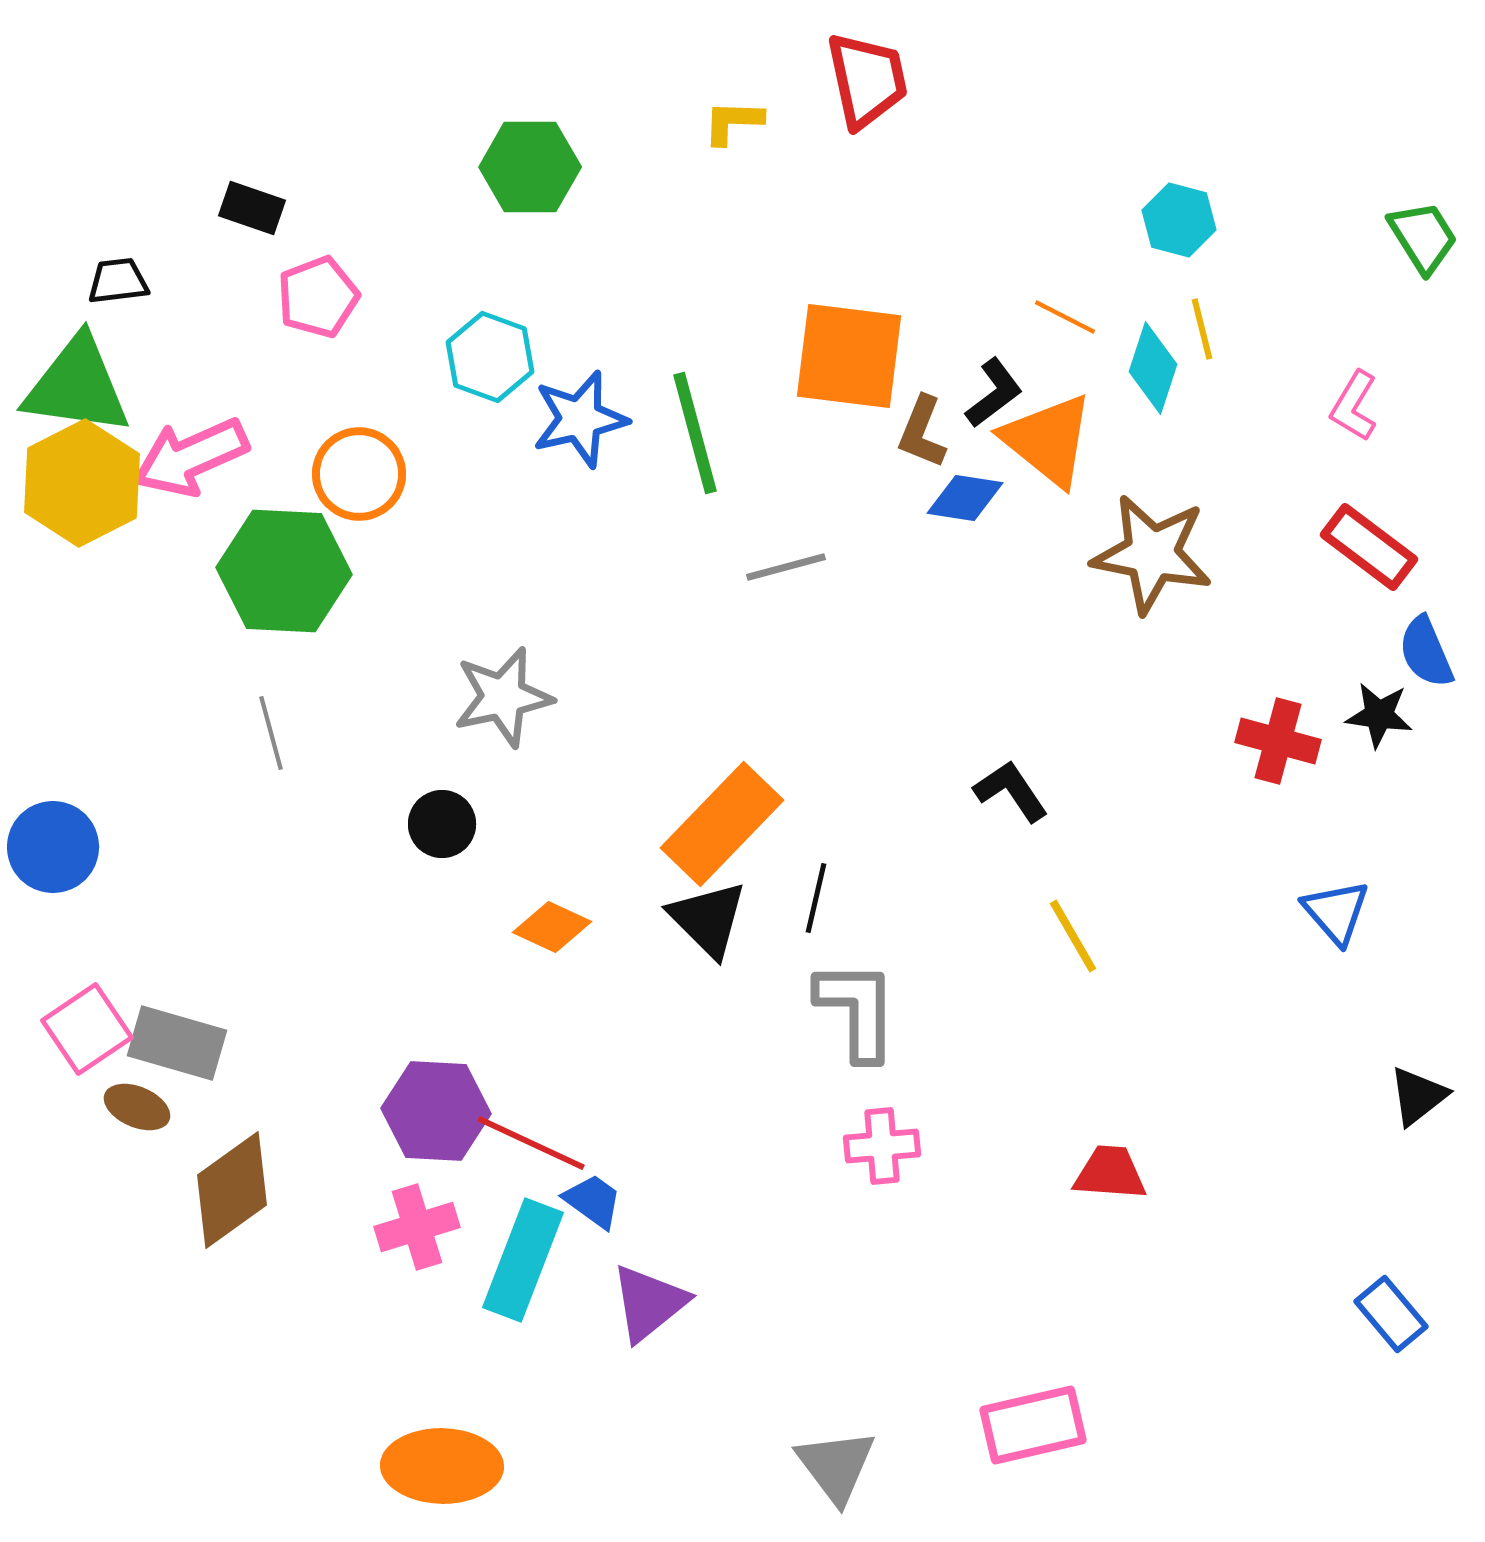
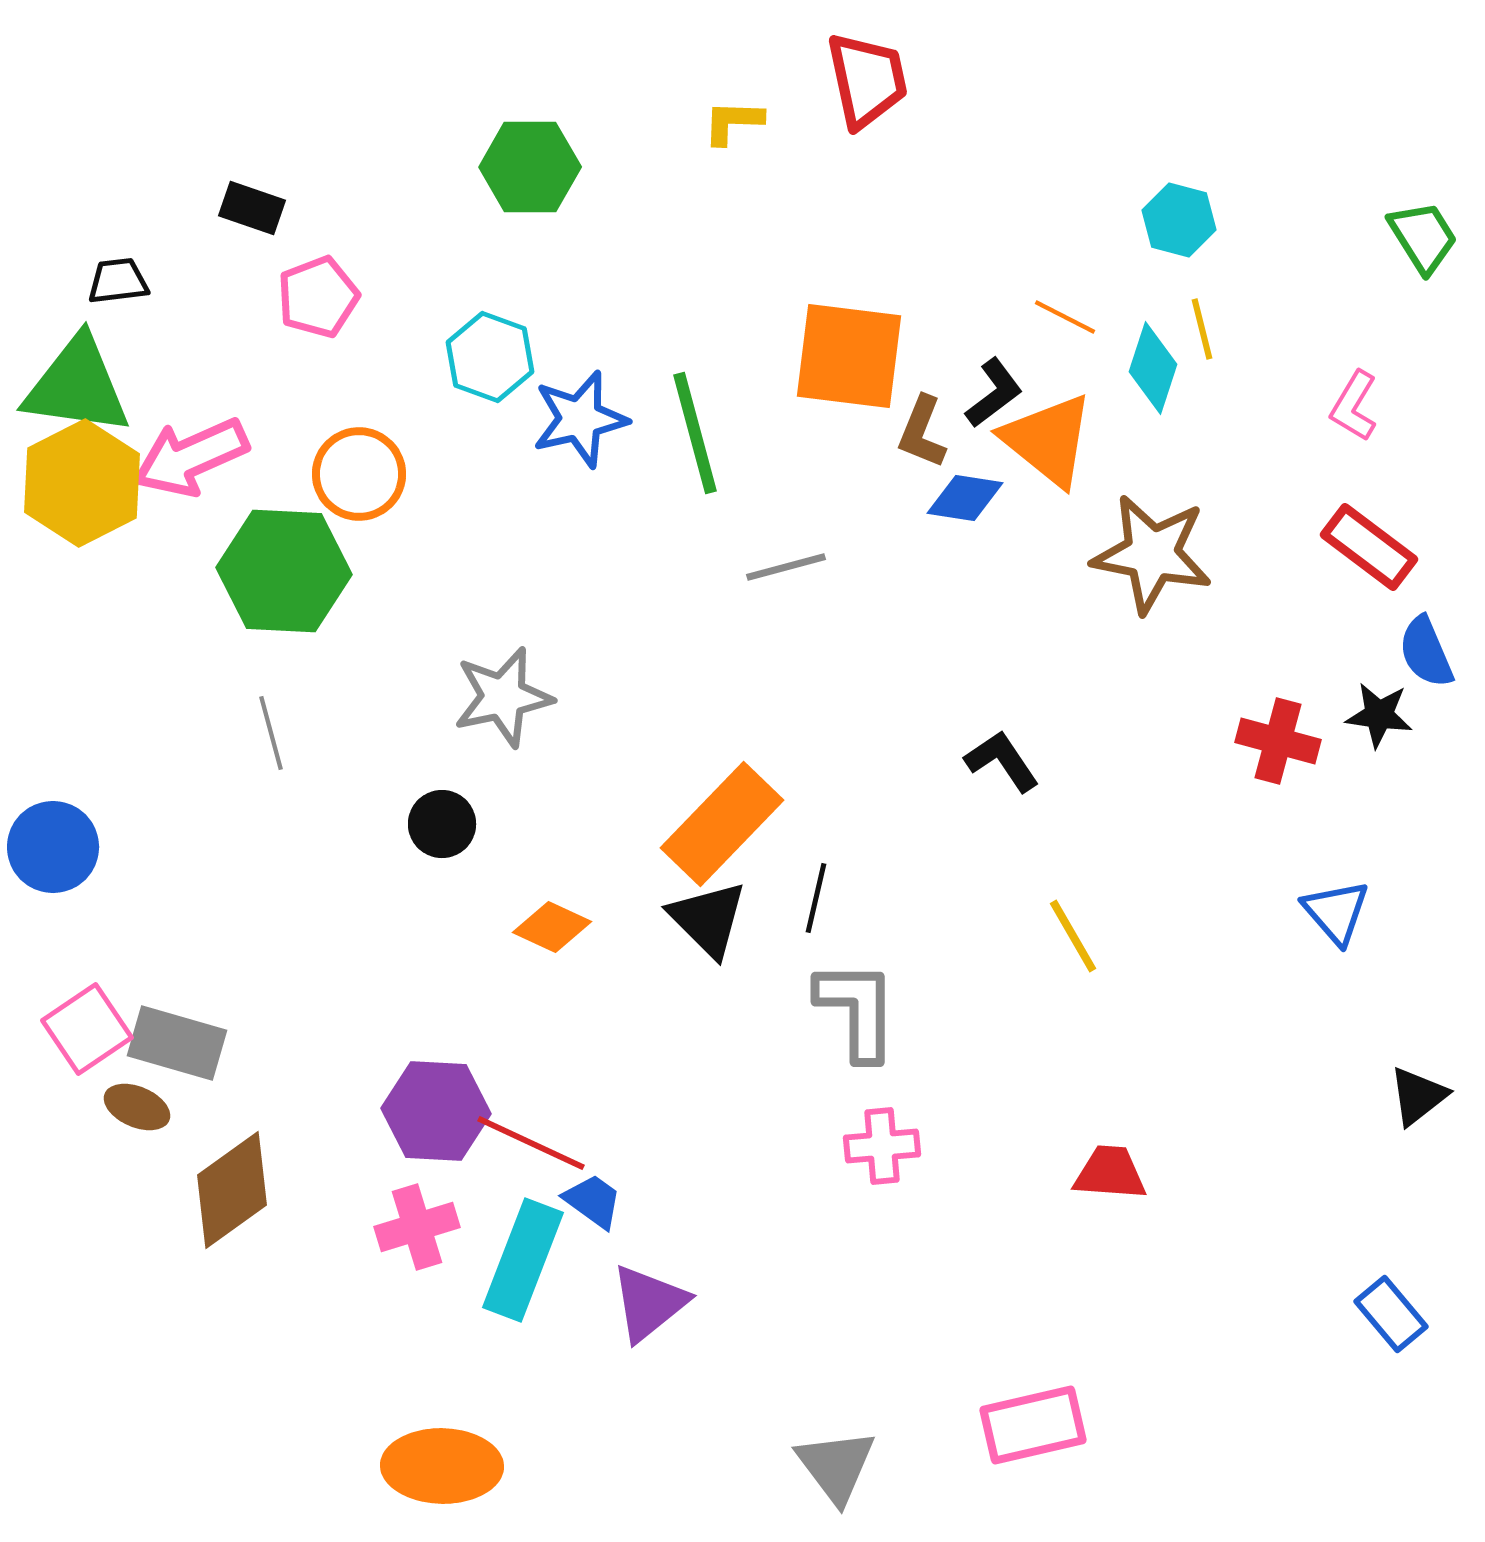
black L-shape at (1011, 791): moved 9 px left, 30 px up
